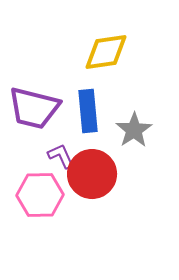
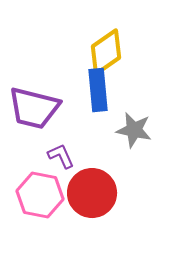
yellow diamond: rotated 27 degrees counterclockwise
blue rectangle: moved 10 px right, 21 px up
gray star: rotated 27 degrees counterclockwise
red circle: moved 19 px down
pink hexagon: rotated 12 degrees clockwise
